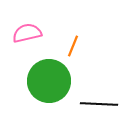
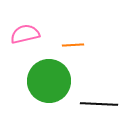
pink semicircle: moved 2 px left, 1 px down
orange line: moved 1 px up; rotated 65 degrees clockwise
